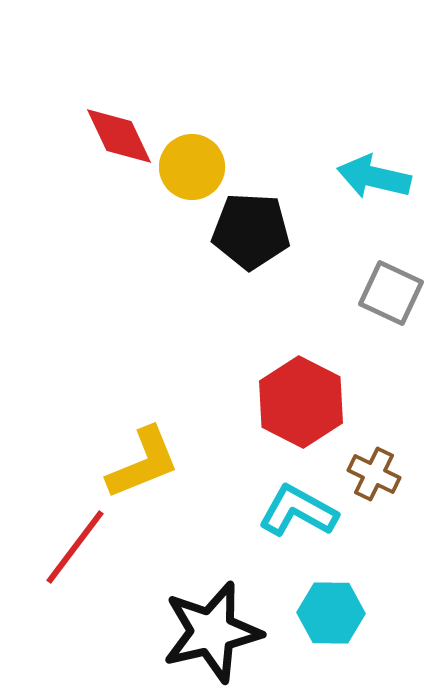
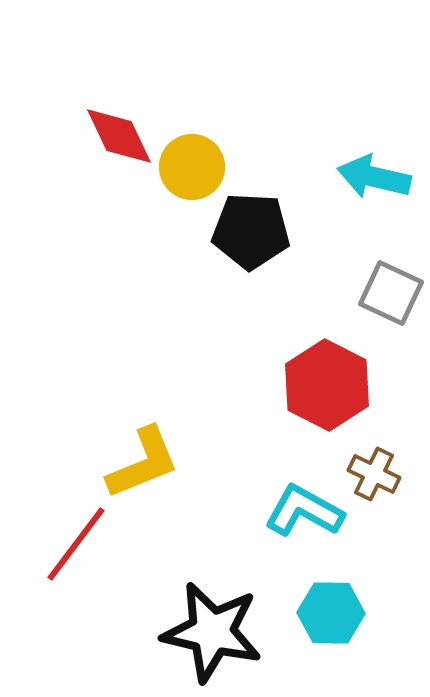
red hexagon: moved 26 px right, 17 px up
cyan L-shape: moved 6 px right
red line: moved 1 px right, 3 px up
black star: rotated 26 degrees clockwise
